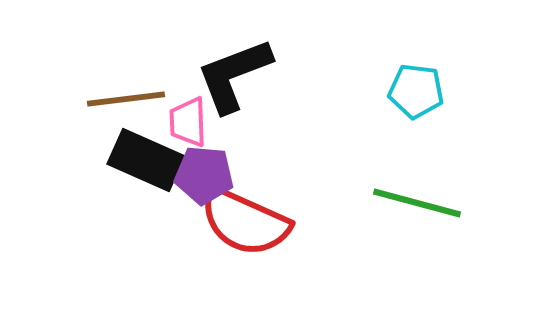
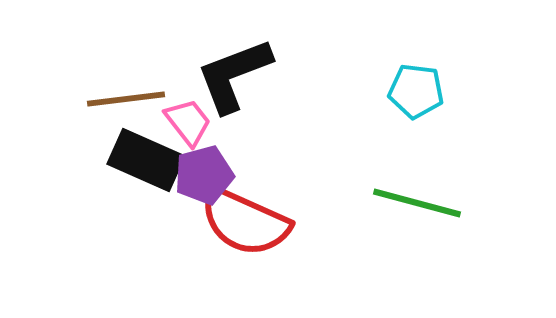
pink trapezoid: rotated 144 degrees clockwise
purple pentagon: rotated 20 degrees counterclockwise
